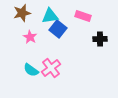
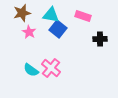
cyan triangle: moved 1 px right, 1 px up; rotated 18 degrees clockwise
pink star: moved 1 px left, 5 px up
pink cross: rotated 12 degrees counterclockwise
